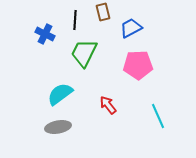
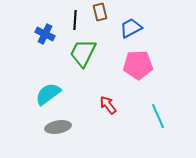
brown rectangle: moved 3 px left
green trapezoid: moved 1 px left
cyan semicircle: moved 12 px left
